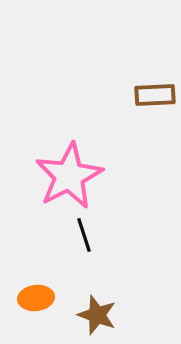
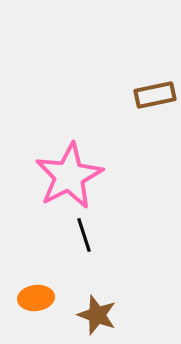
brown rectangle: rotated 9 degrees counterclockwise
